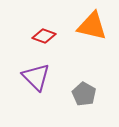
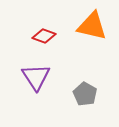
purple triangle: rotated 12 degrees clockwise
gray pentagon: moved 1 px right
